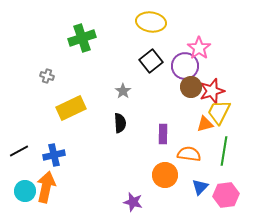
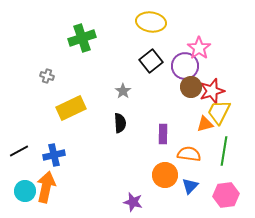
blue triangle: moved 10 px left, 1 px up
